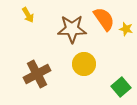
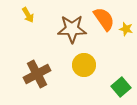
yellow circle: moved 1 px down
